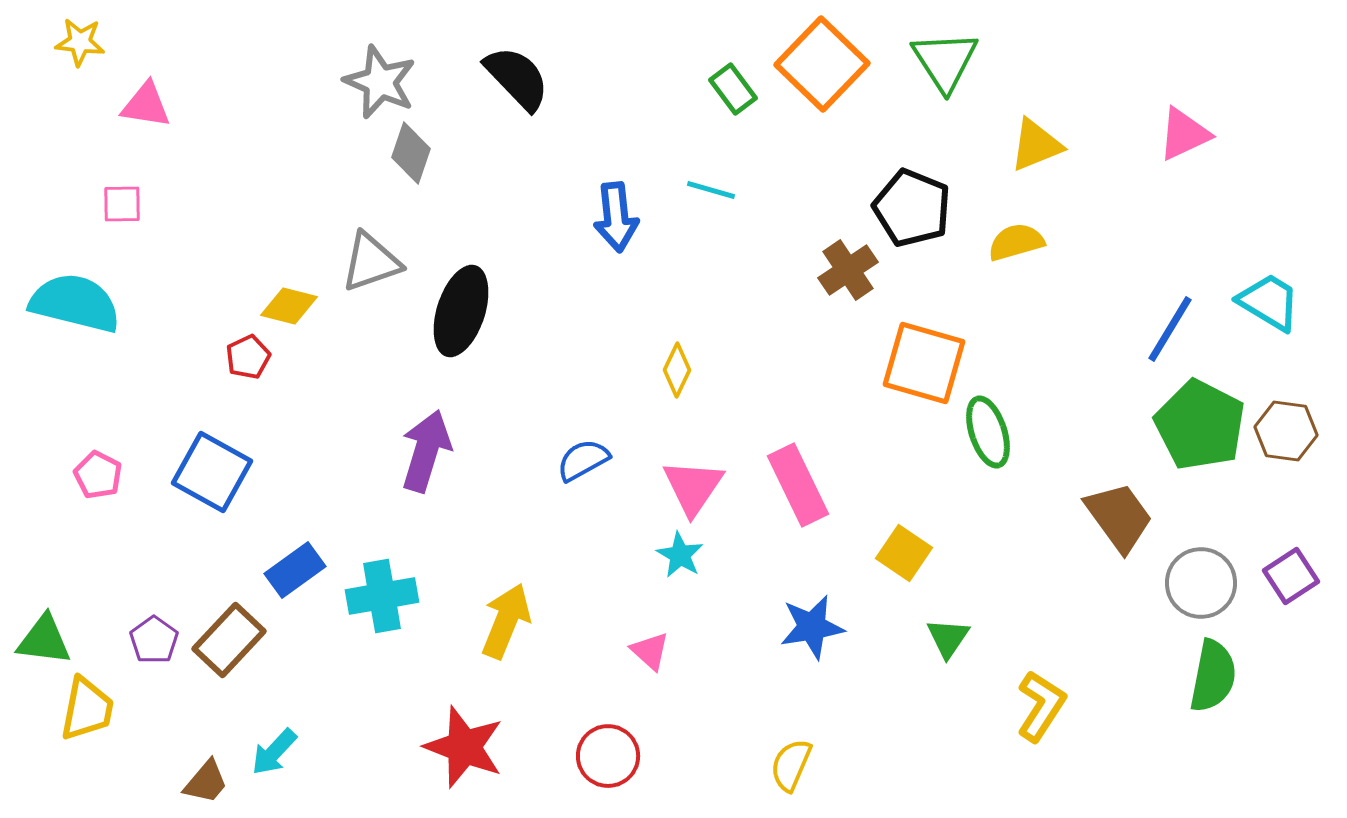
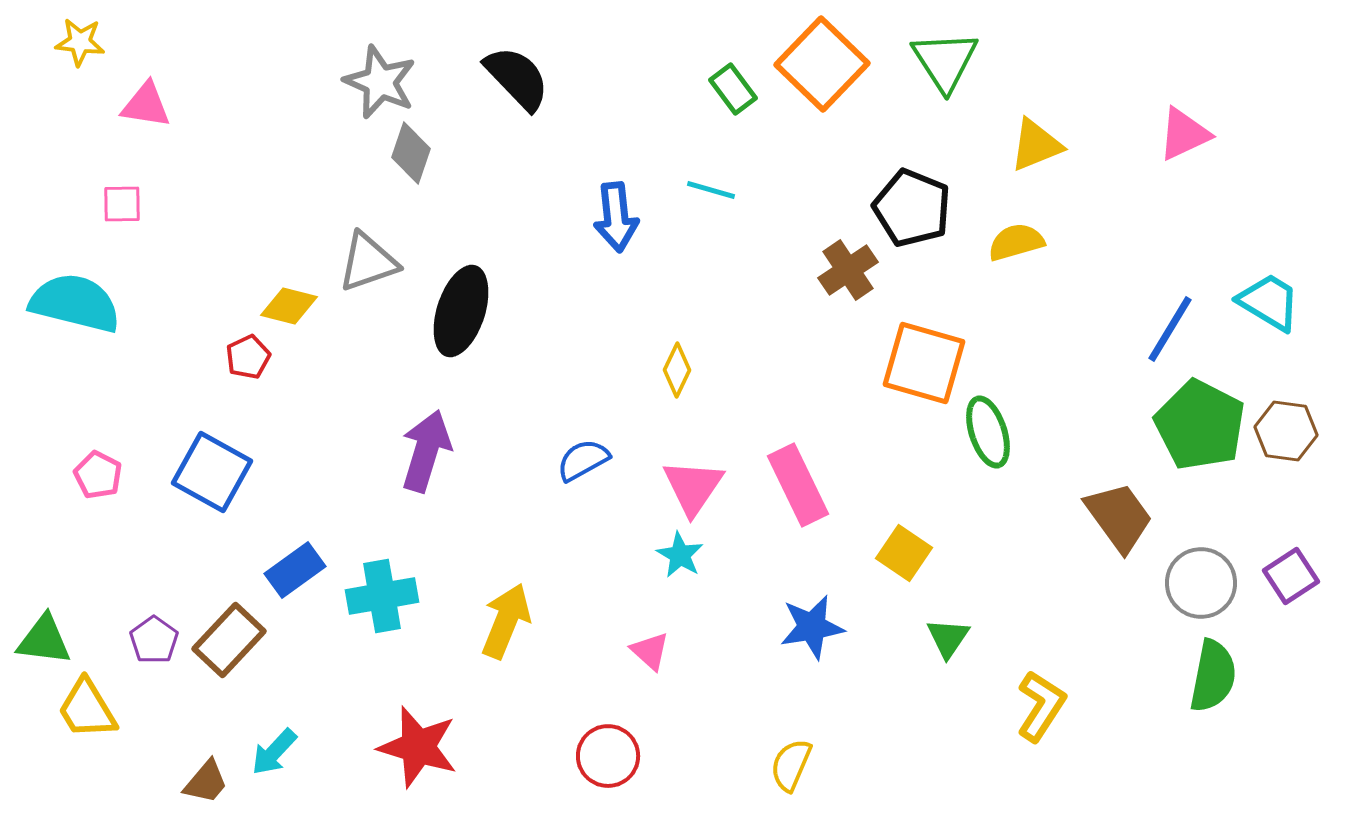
gray triangle at (371, 262): moved 3 px left
yellow trapezoid at (87, 709): rotated 138 degrees clockwise
red star at (464, 747): moved 46 px left; rotated 4 degrees counterclockwise
